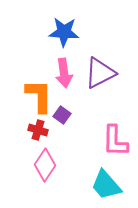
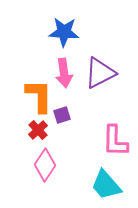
purple square: rotated 36 degrees clockwise
red cross: rotated 30 degrees clockwise
